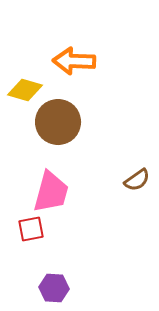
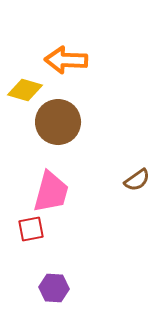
orange arrow: moved 8 px left, 1 px up
